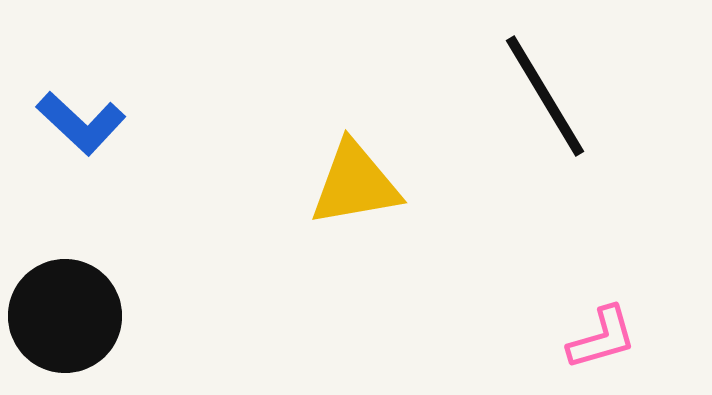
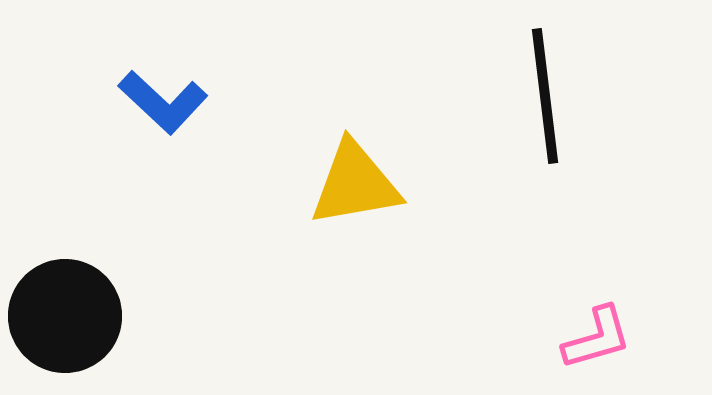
black line: rotated 24 degrees clockwise
blue L-shape: moved 82 px right, 21 px up
pink L-shape: moved 5 px left
